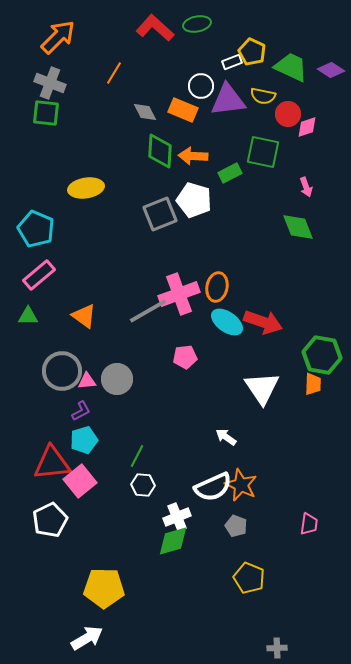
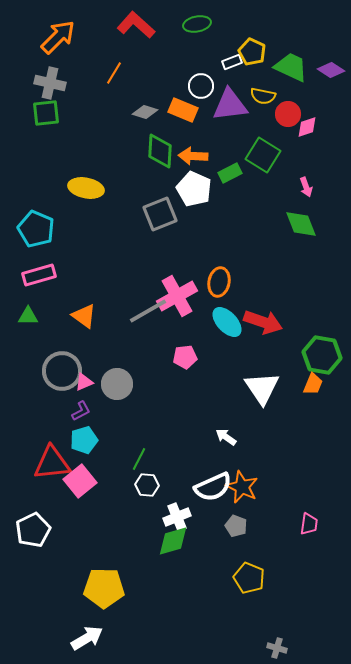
red L-shape at (155, 28): moved 19 px left, 3 px up
gray cross at (50, 83): rotated 8 degrees counterclockwise
purple triangle at (228, 100): moved 2 px right, 5 px down
gray diamond at (145, 112): rotated 45 degrees counterclockwise
green square at (46, 113): rotated 12 degrees counterclockwise
green square at (263, 152): moved 3 px down; rotated 20 degrees clockwise
yellow ellipse at (86, 188): rotated 20 degrees clockwise
white pentagon at (194, 200): moved 11 px up; rotated 8 degrees clockwise
green diamond at (298, 227): moved 3 px right, 3 px up
pink rectangle at (39, 275): rotated 24 degrees clockwise
orange ellipse at (217, 287): moved 2 px right, 5 px up
pink cross at (179, 294): moved 2 px left, 2 px down; rotated 9 degrees counterclockwise
cyan ellipse at (227, 322): rotated 12 degrees clockwise
gray circle at (117, 379): moved 5 px down
pink triangle at (87, 381): moved 3 px left, 1 px down; rotated 18 degrees counterclockwise
orange trapezoid at (313, 384): rotated 20 degrees clockwise
green line at (137, 456): moved 2 px right, 3 px down
white hexagon at (143, 485): moved 4 px right
orange star at (241, 485): moved 1 px right, 2 px down
white pentagon at (50, 520): moved 17 px left, 10 px down
gray cross at (277, 648): rotated 18 degrees clockwise
